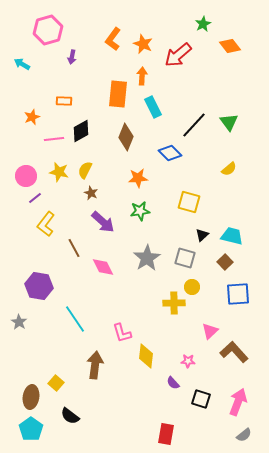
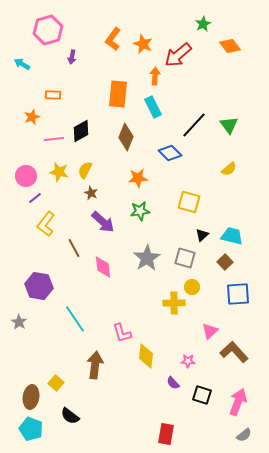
orange arrow at (142, 76): moved 13 px right
orange rectangle at (64, 101): moved 11 px left, 6 px up
green triangle at (229, 122): moved 3 px down
pink diamond at (103, 267): rotated 20 degrees clockwise
black square at (201, 399): moved 1 px right, 4 px up
cyan pentagon at (31, 429): rotated 15 degrees counterclockwise
